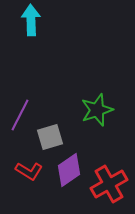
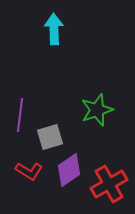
cyan arrow: moved 23 px right, 9 px down
purple line: rotated 20 degrees counterclockwise
